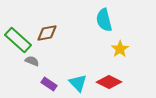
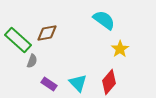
cyan semicircle: rotated 140 degrees clockwise
gray semicircle: rotated 88 degrees clockwise
red diamond: rotated 75 degrees counterclockwise
